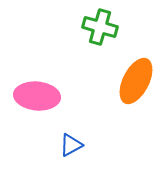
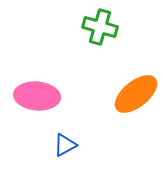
orange ellipse: moved 13 px down; rotated 24 degrees clockwise
blue triangle: moved 6 px left
